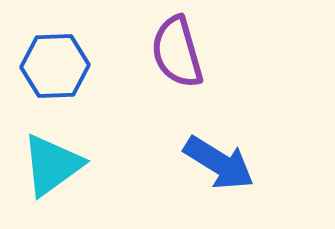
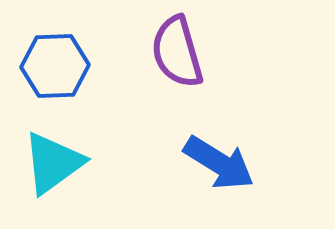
cyan triangle: moved 1 px right, 2 px up
